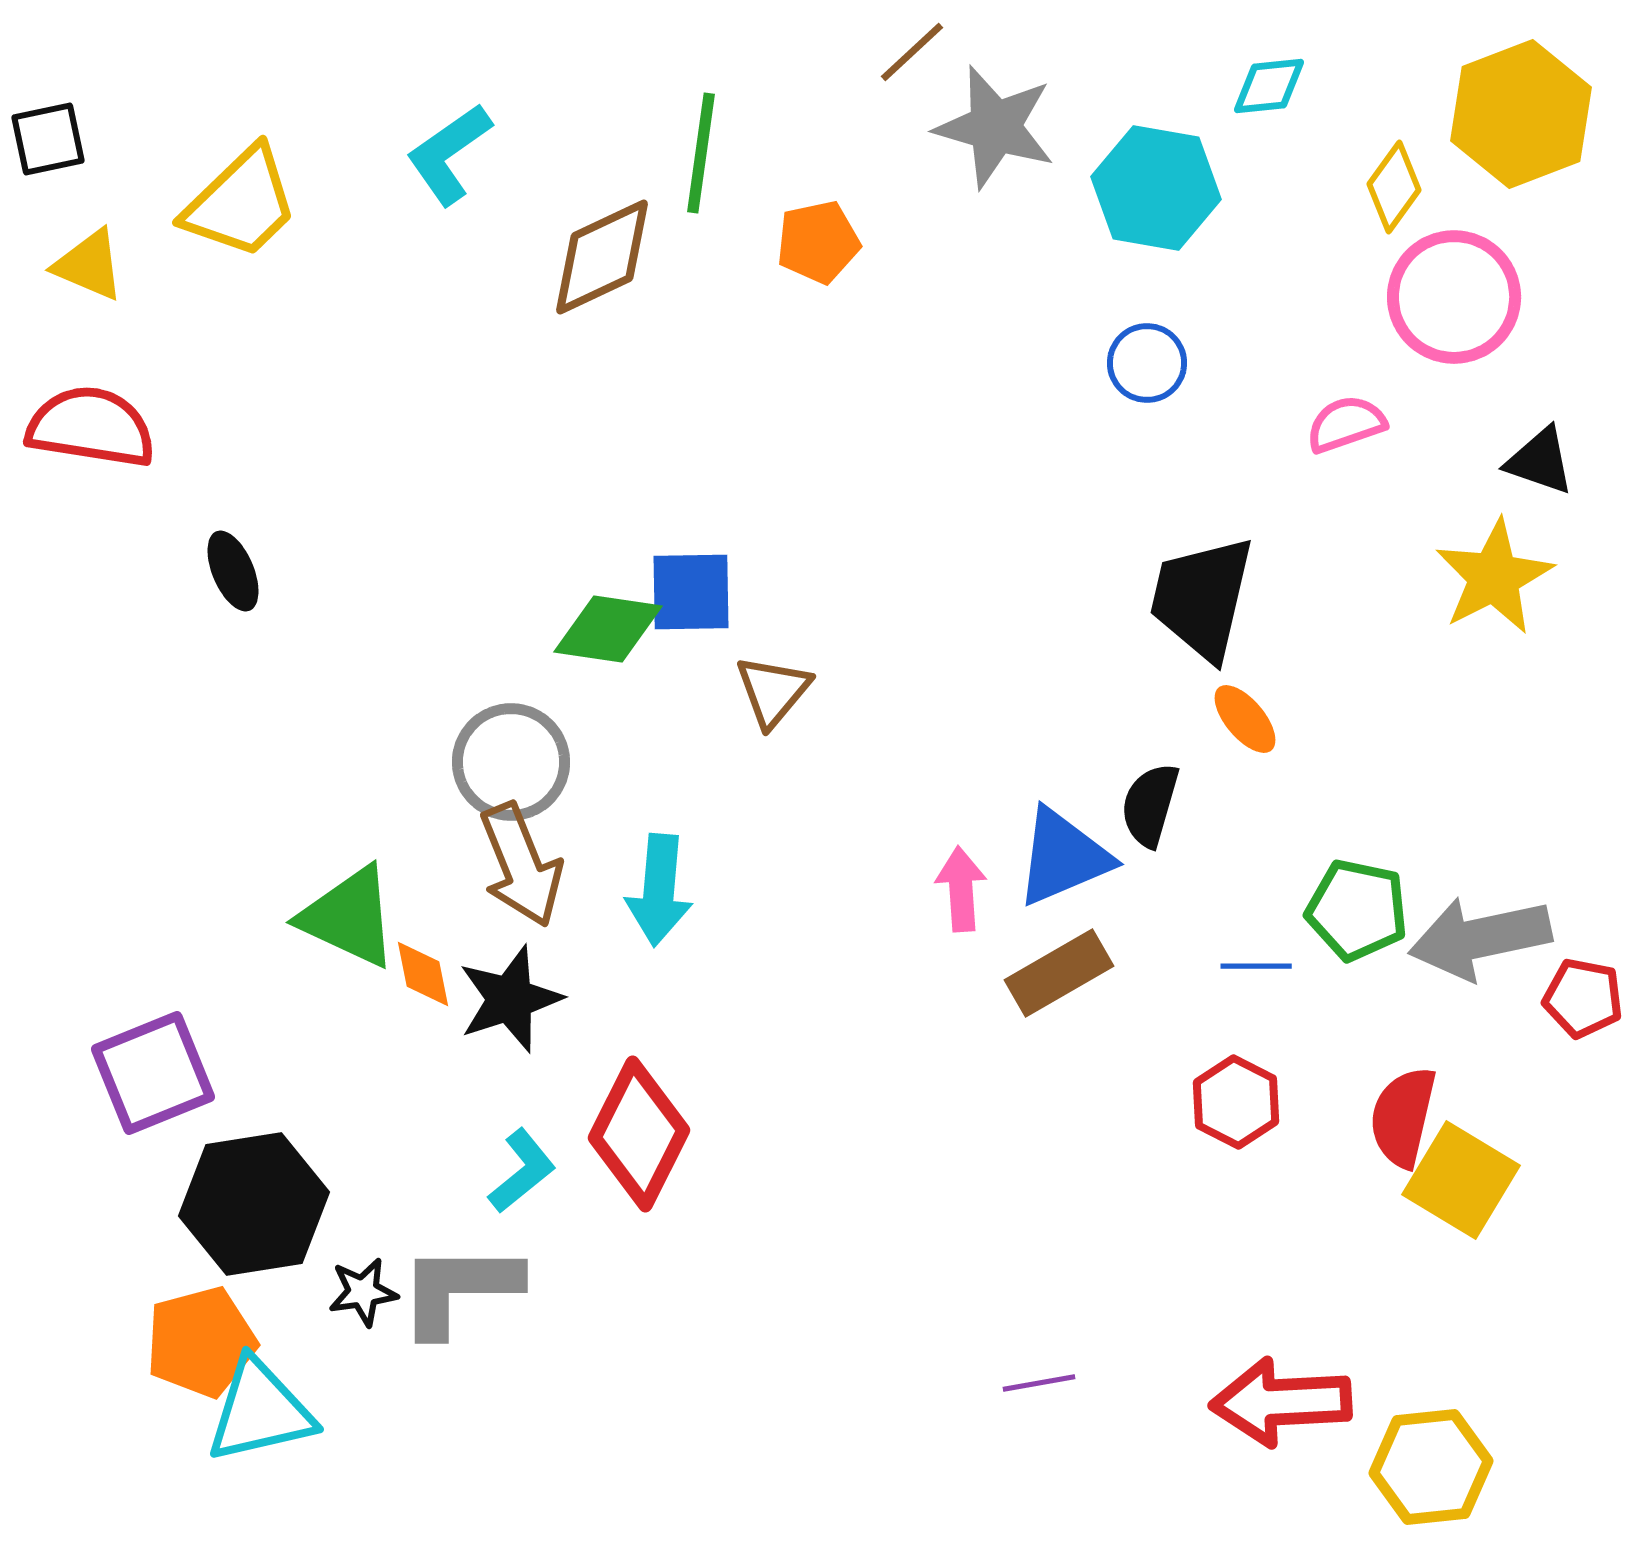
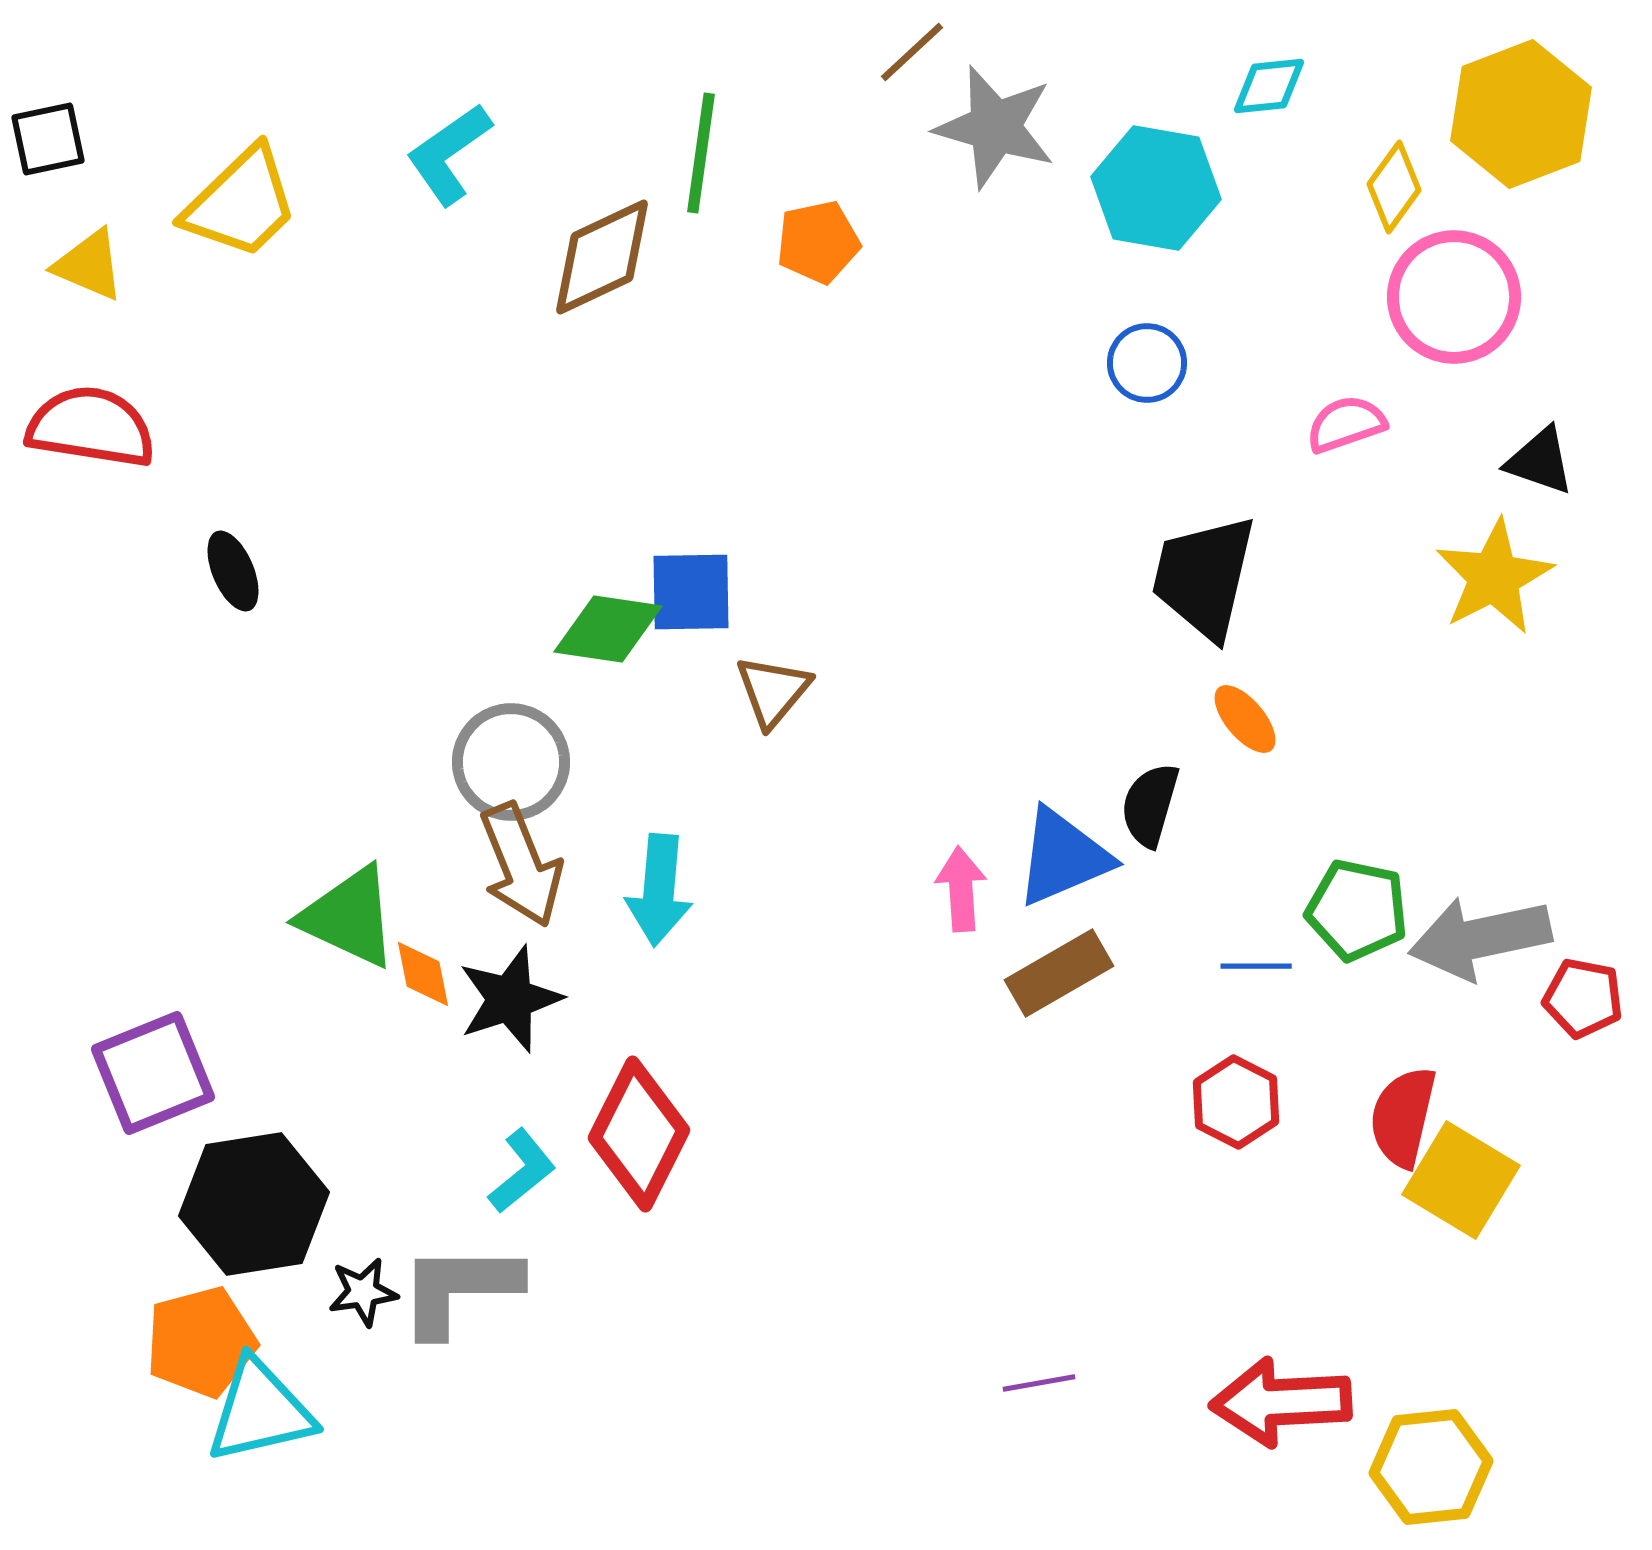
black trapezoid at (1202, 598): moved 2 px right, 21 px up
